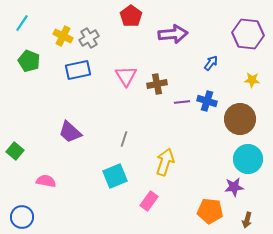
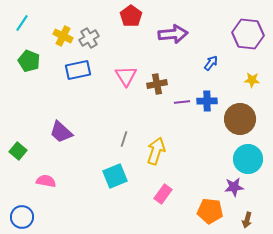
blue cross: rotated 18 degrees counterclockwise
purple trapezoid: moved 9 px left
green square: moved 3 px right
yellow arrow: moved 9 px left, 11 px up
pink rectangle: moved 14 px right, 7 px up
